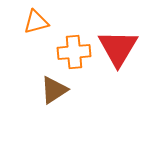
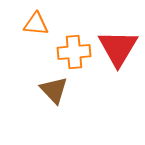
orange triangle: moved 2 px down; rotated 20 degrees clockwise
brown triangle: rotated 40 degrees counterclockwise
